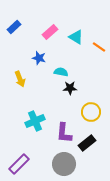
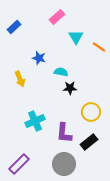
pink rectangle: moved 7 px right, 15 px up
cyan triangle: rotated 28 degrees clockwise
black rectangle: moved 2 px right, 1 px up
